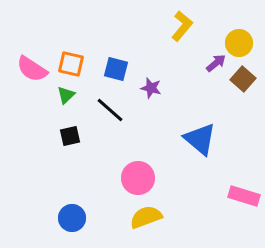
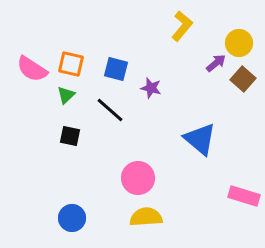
black square: rotated 25 degrees clockwise
yellow semicircle: rotated 16 degrees clockwise
